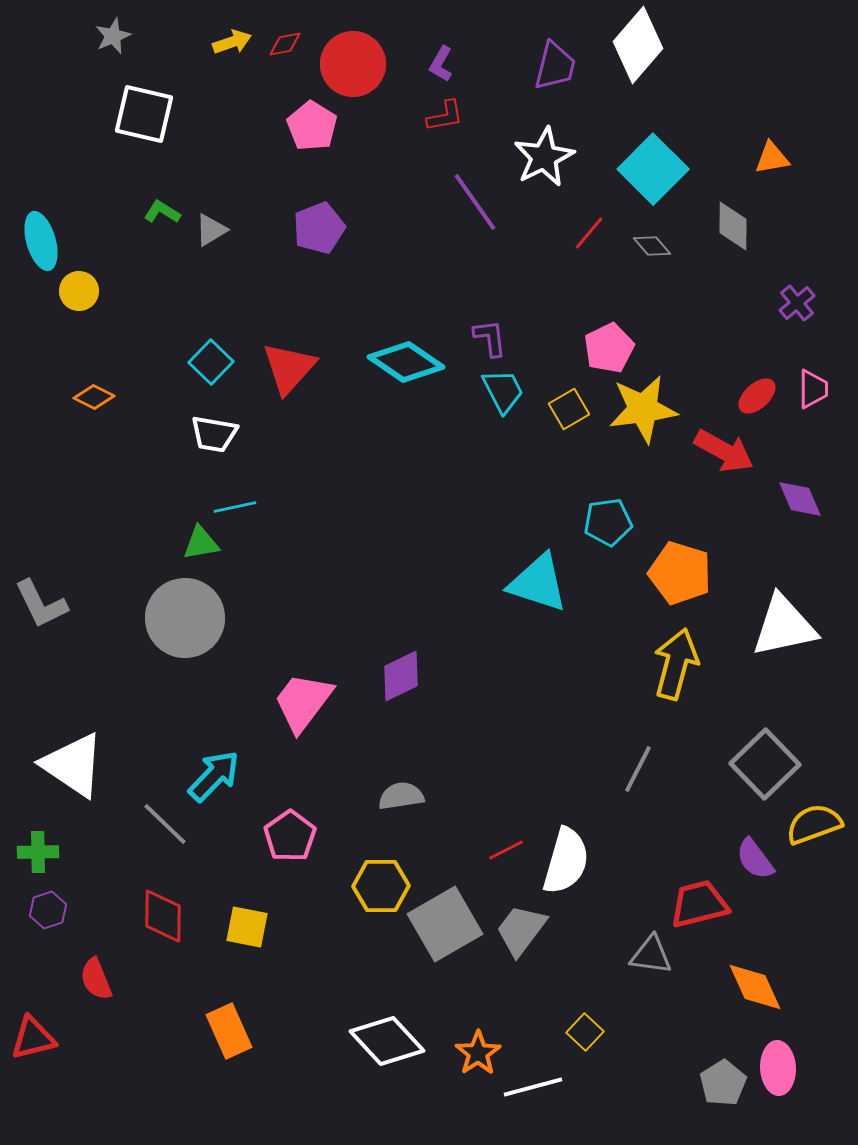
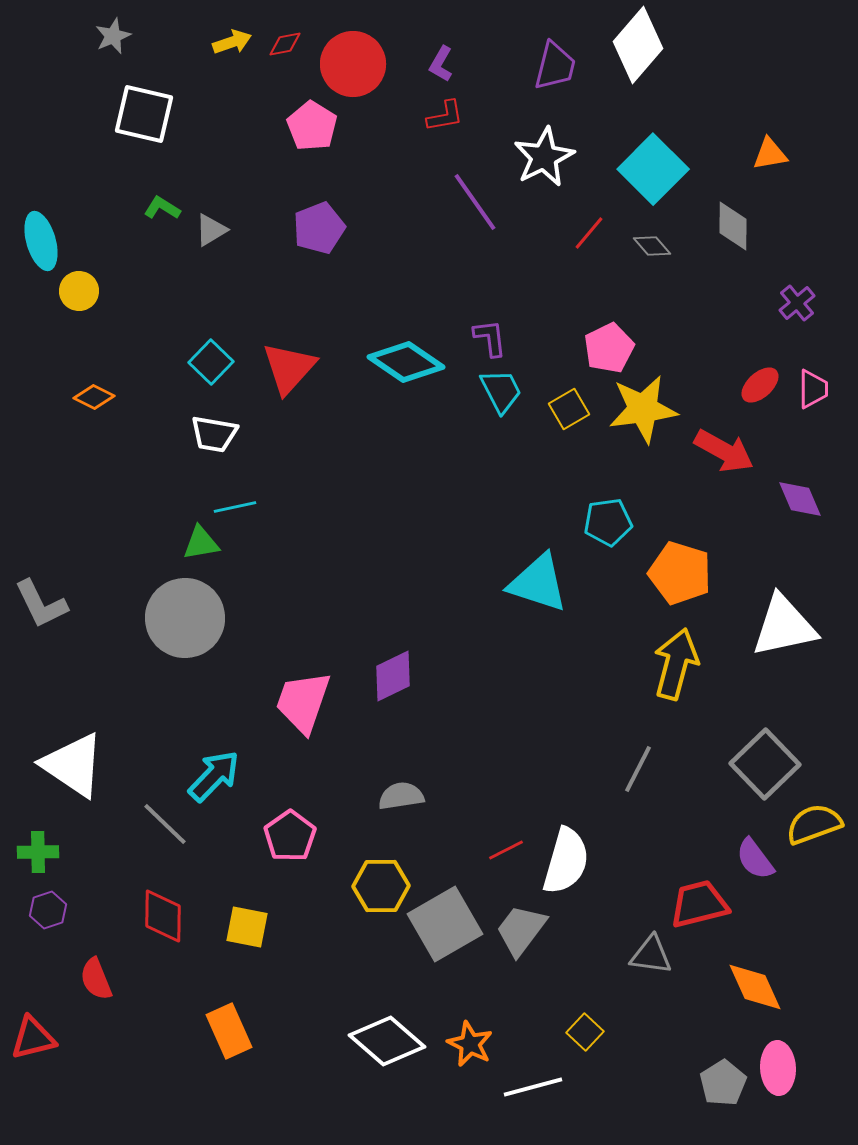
orange triangle at (772, 158): moved 2 px left, 4 px up
green L-shape at (162, 212): moved 4 px up
cyan trapezoid at (503, 391): moved 2 px left
red ellipse at (757, 396): moved 3 px right, 11 px up
purple diamond at (401, 676): moved 8 px left
pink trapezoid at (303, 702): rotated 18 degrees counterclockwise
white diamond at (387, 1041): rotated 6 degrees counterclockwise
orange star at (478, 1053): moved 8 px left, 9 px up; rotated 12 degrees counterclockwise
